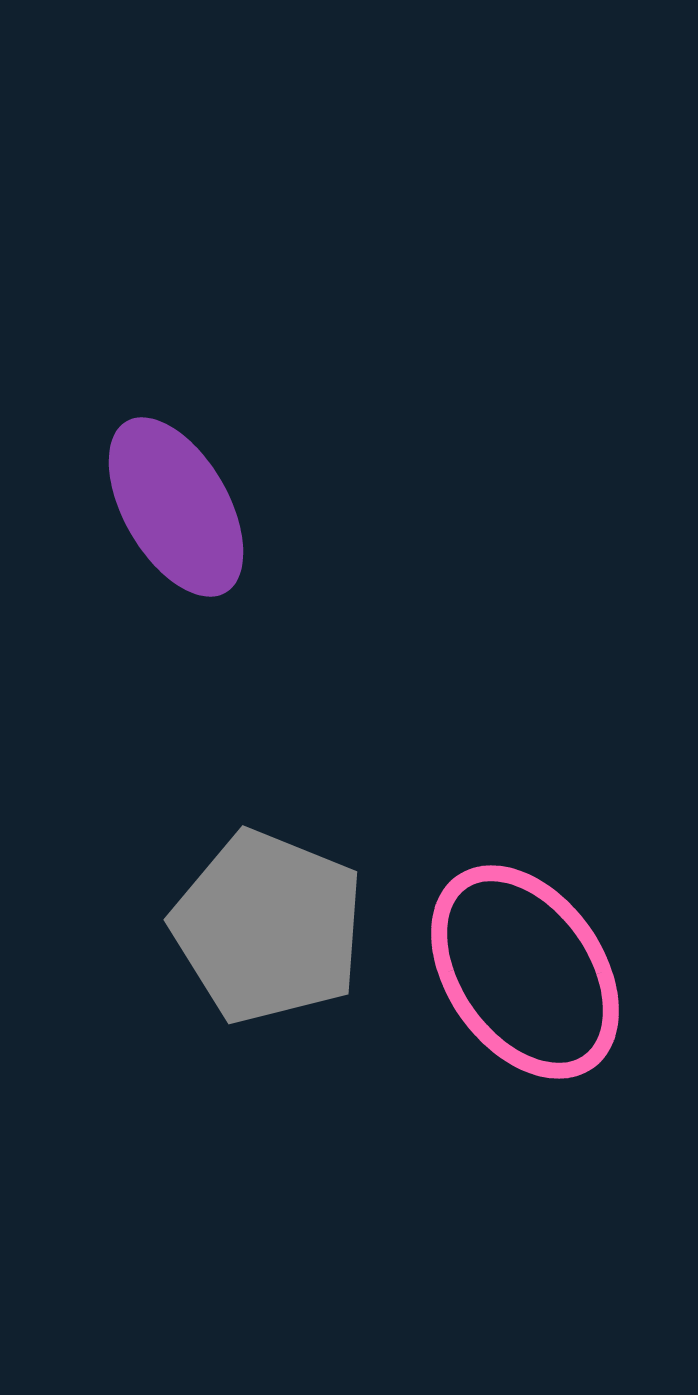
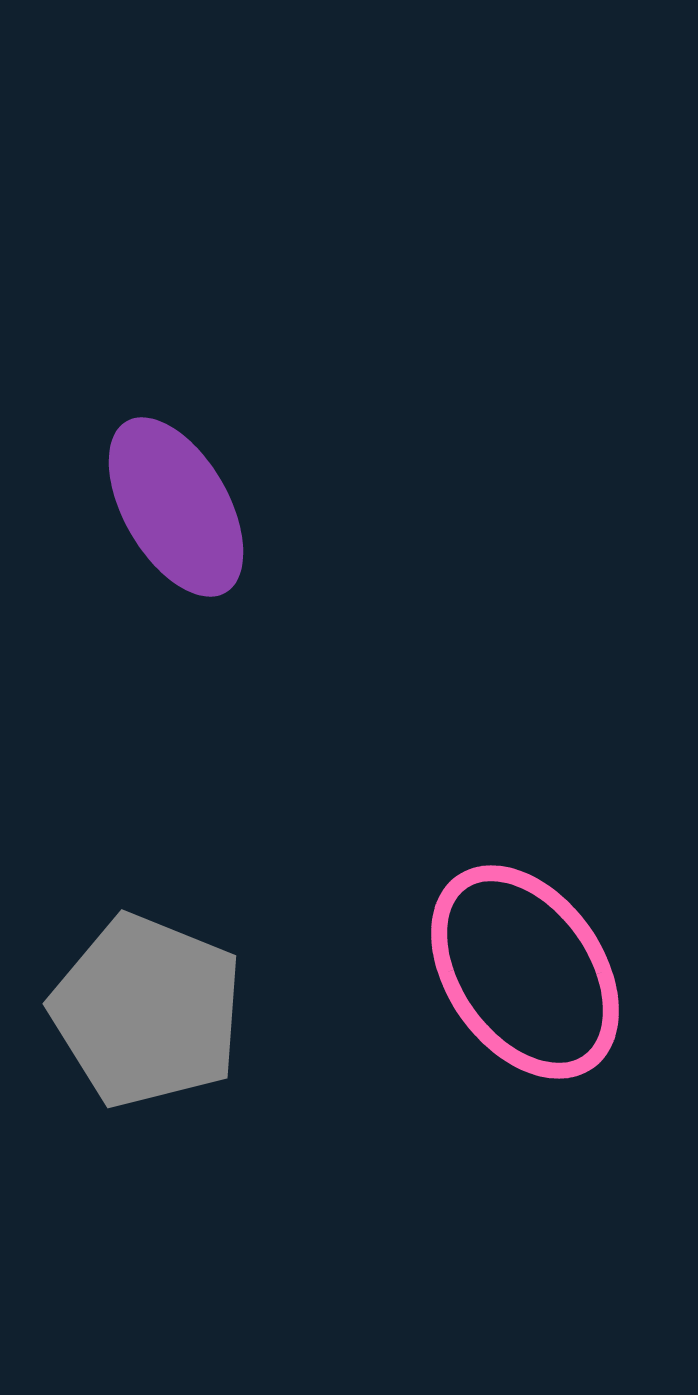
gray pentagon: moved 121 px left, 84 px down
